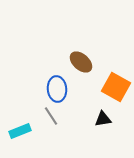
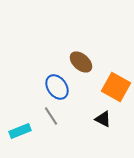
blue ellipse: moved 2 px up; rotated 30 degrees counterclockwise
black triangle: rotated 36 degrees clockwise
